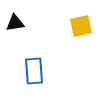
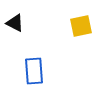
black triangle: rotated 36 degrees clockwise
